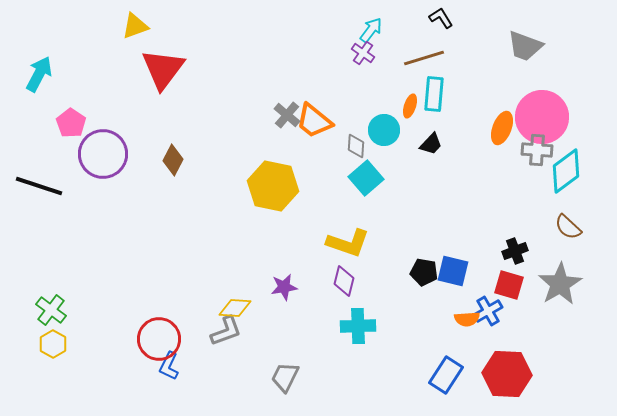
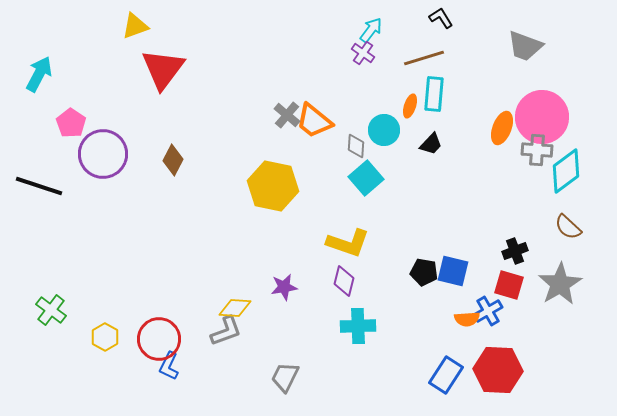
yellow hexagon at (53, 344): moved 52 px right, 7 px up
red hexagon at (507, 374): moved 9 px left, 4 px up
